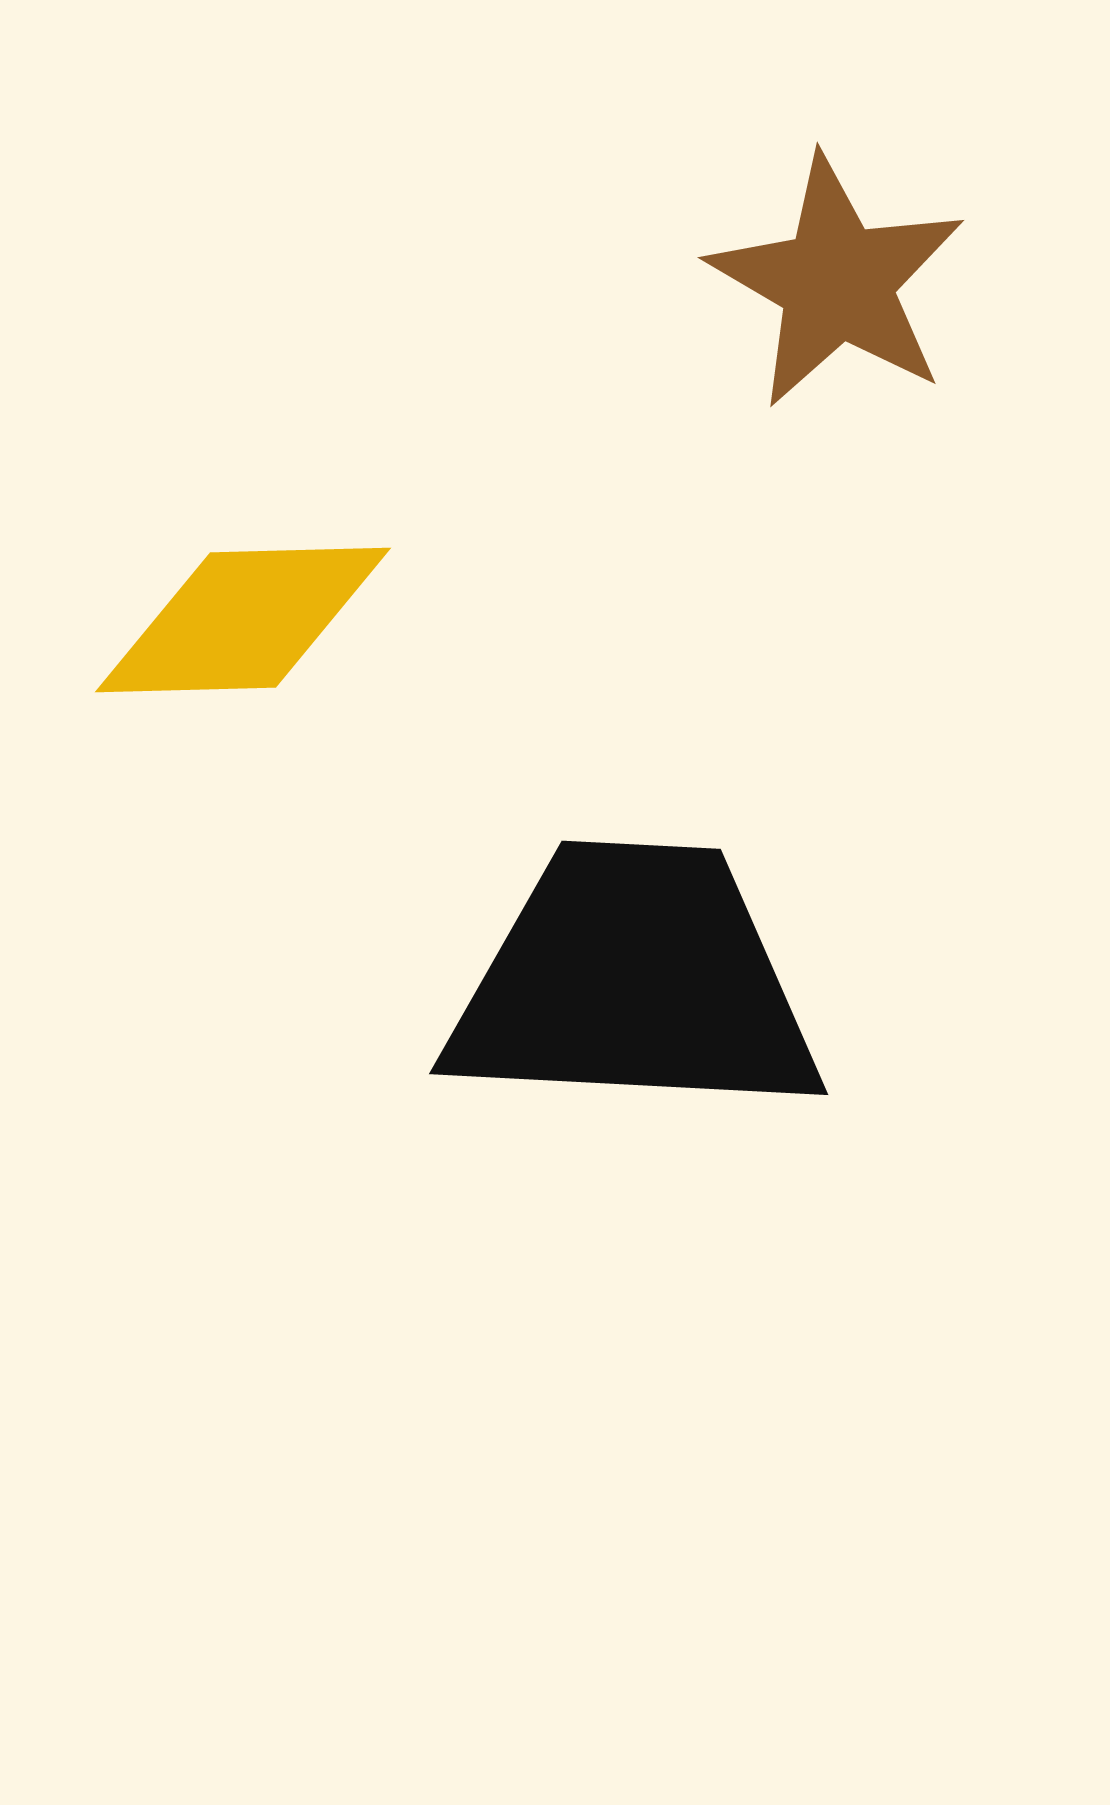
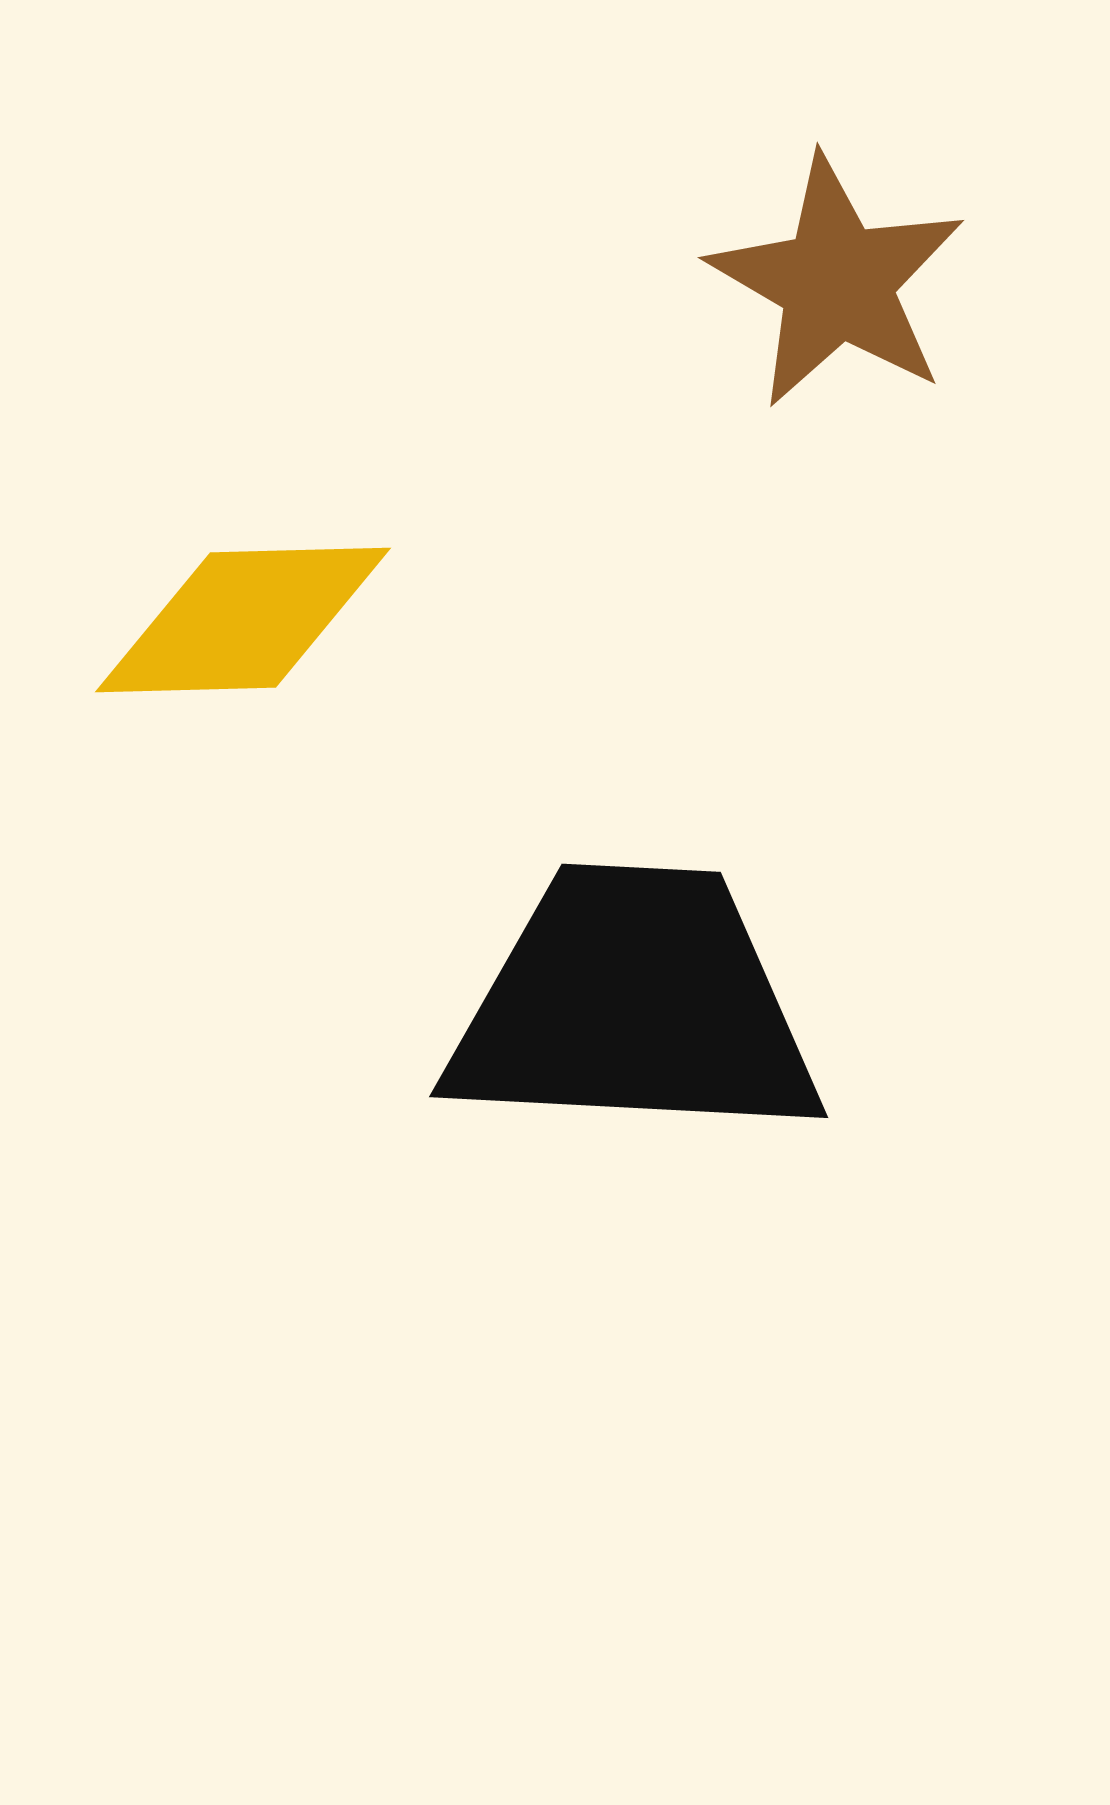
black trapezoid: moved 23 px down
